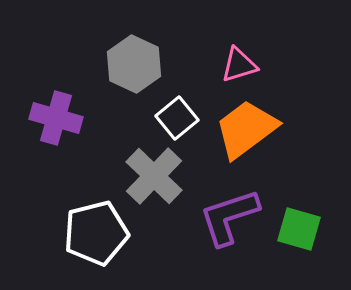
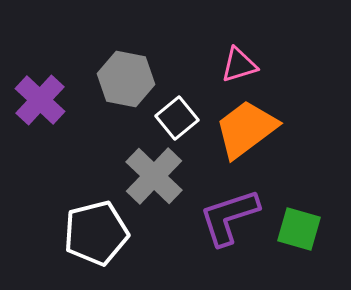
gray hexagon: moved 8 px left, 15 px down; rotated 14 degrees counterclockwise
purple cross: moved 16 px left, 18 px up; rotated 27 degrees clockwise
